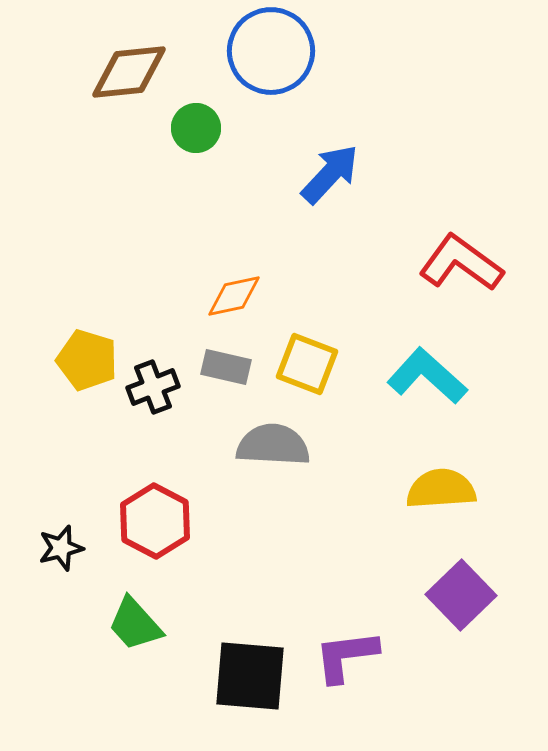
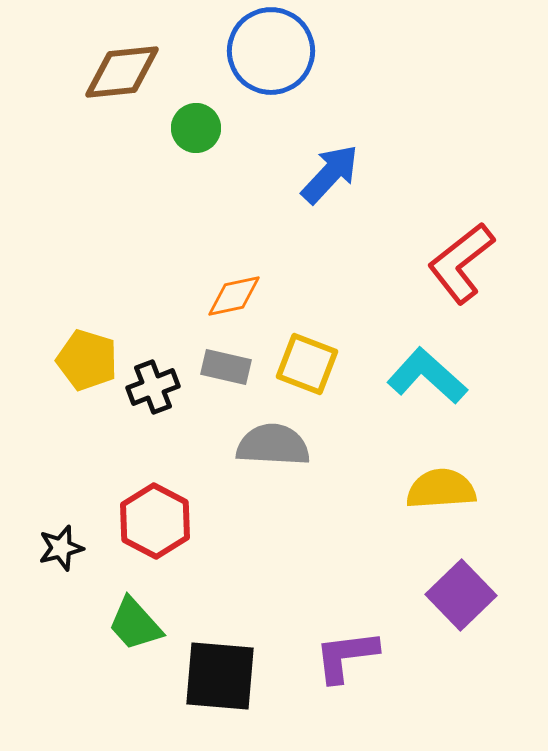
brown diamond: moved 7 px left
red L-shape: rotated 74 degrees counterclockwise
black square: moved 30 px left
